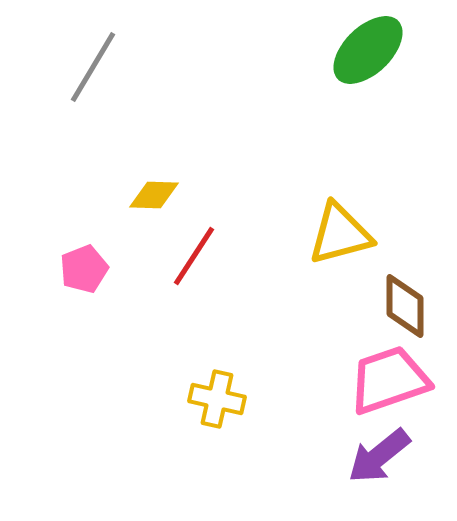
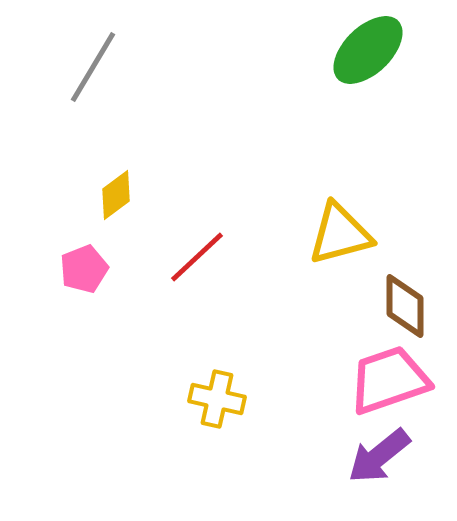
yellow diamond: moved 38 px left; rotated 39 degrees counterclockwise
red line: moved 3 px right, 1 px down; rotated 14 degrees clockwise
